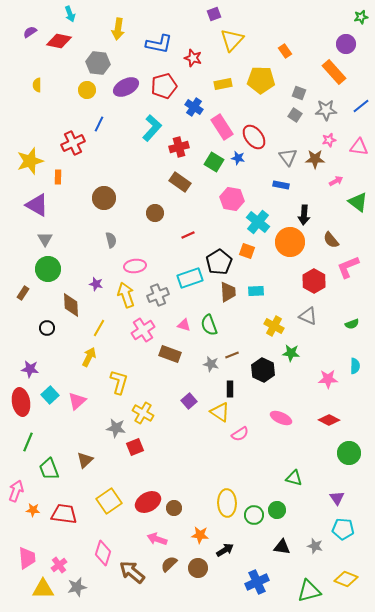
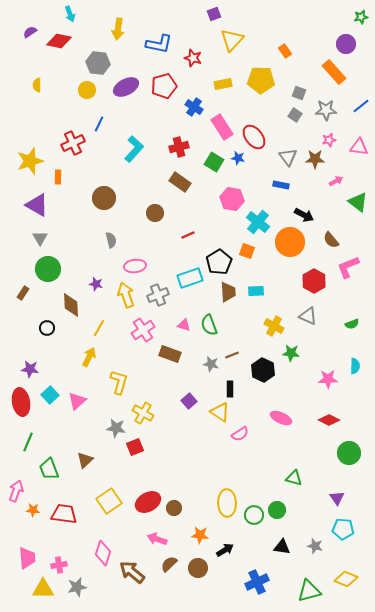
cyan L-shape at (152, 128): moved 18 px left, 21 px down
black arrow at (304, 215): rotated 66 degrees counterclockwise
gray triangle at (45, 239): moved 5 px left, 1 px up
pink cross at (59, 565): rotated 28 degrees clockwise
